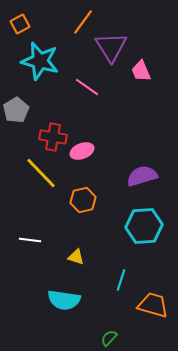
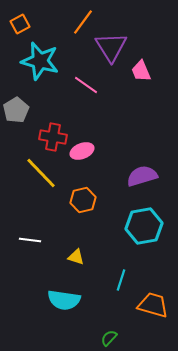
pink line: moved 1 px left, 2 px up
cyan hexagon: rotated 6 degrees counterclockwise
